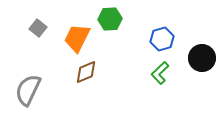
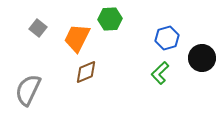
blue hexagon: moved 5 px right, 1 px up
